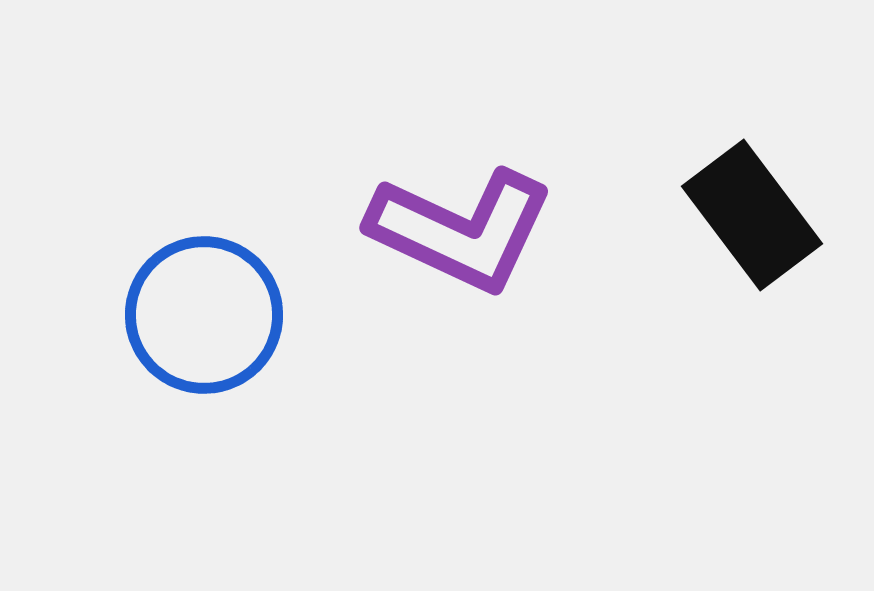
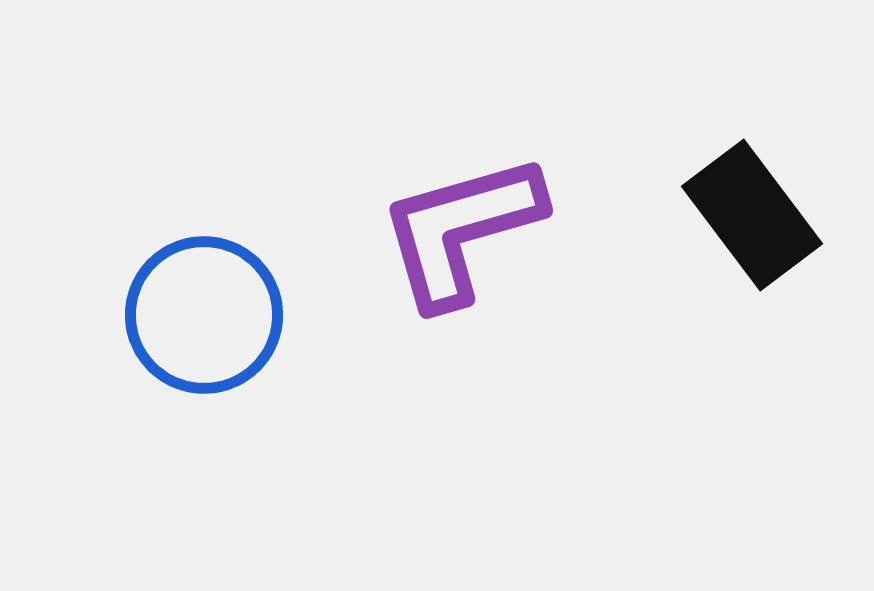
purple L-shape: rotated 139 degrees clockwise
